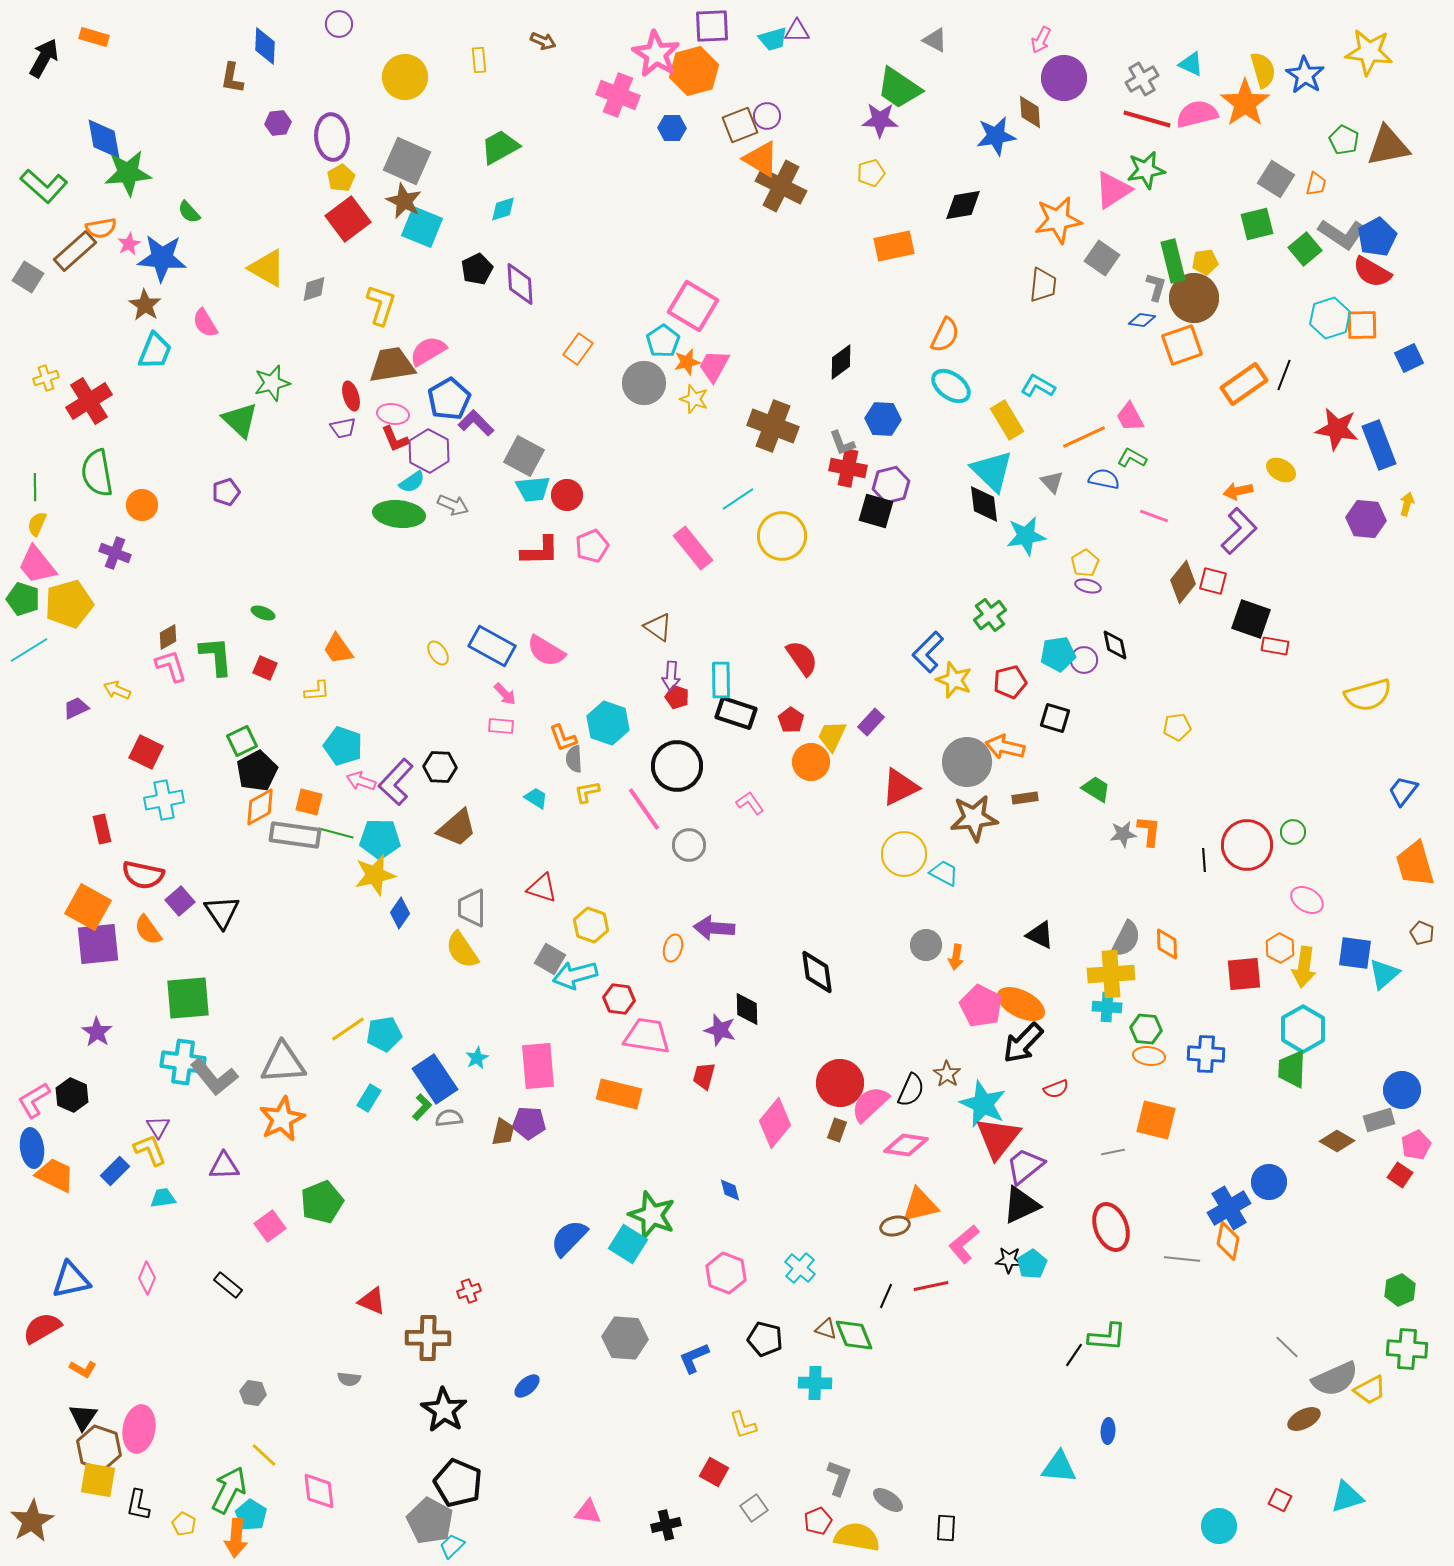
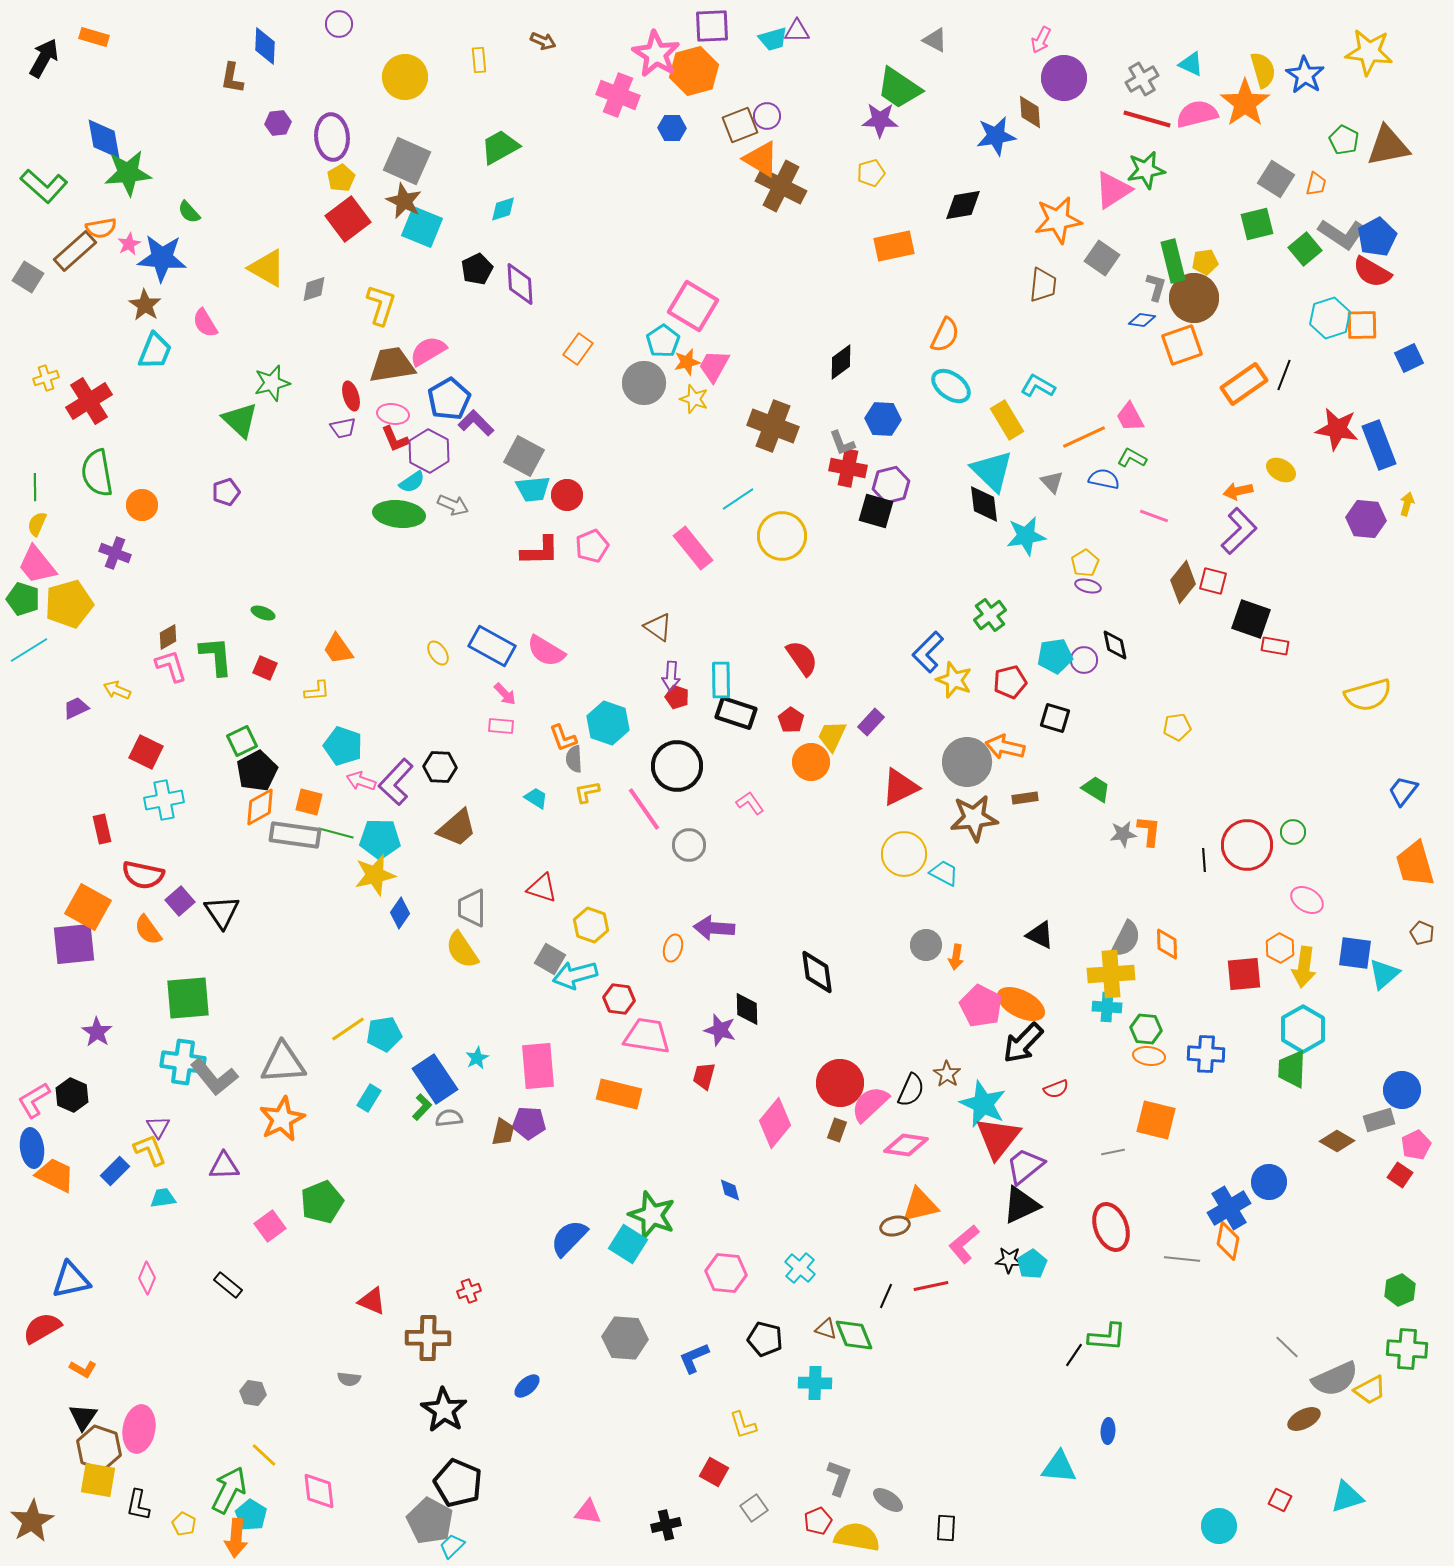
cyan pentagon at (1058, 654): moved 3 px left, 2 px down
purple square at (98, 944): moved 24 px left
pink hexagon at (726, 1273): rotated 15 degrees counterclockwise
